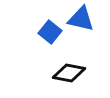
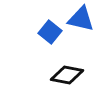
black diamond: moved 2 px left, 2 px down
